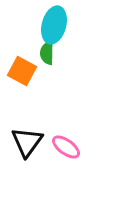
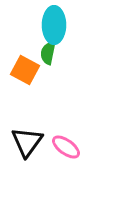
cyan ellipse: rotated 15 degrees counterclockwise
green semicircle: moved 1 px right; rotated 10 degrees clockwise
orange square: moved 3 px right, 1 px up
